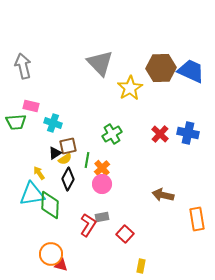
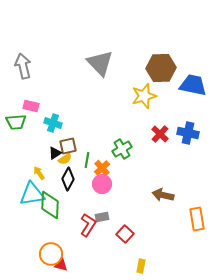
blue trapezoid: moved 2 px right, 14 px down; rotated 12 degrees counterclockwise
yellow star: moved 14 px right, 8 px down; rotated 15 degrees clockwise
green cross: moved 10 px right, 15 px down
